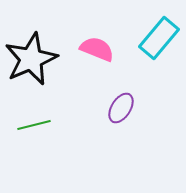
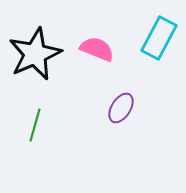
cyan rectangle: rotated 12 degrees counterclockwise
black star: moved 4 px right, 5 px up
green line: moved 1 px right; rotated 60 degrees counterclockwise
